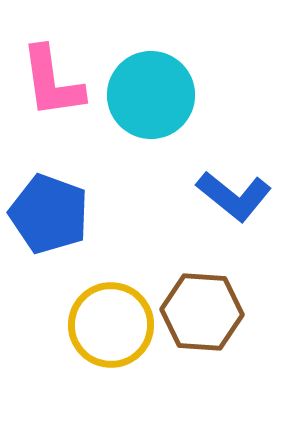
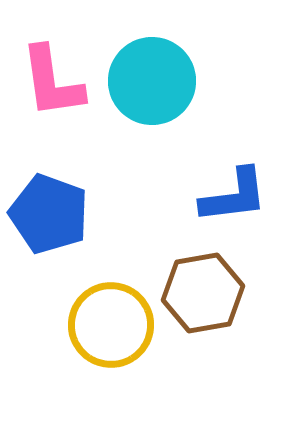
cyan circle: moved 1 px right, 14 px up
blue L-shape: rotated 46 degrees counterclockwise
brown hexagon: moved 1 px right, 19 px up; rotated 14 degrees counterclockwise
